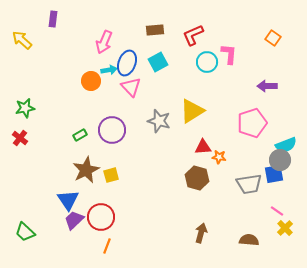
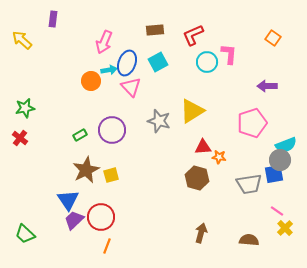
green trapezoid: moved 2 px down
